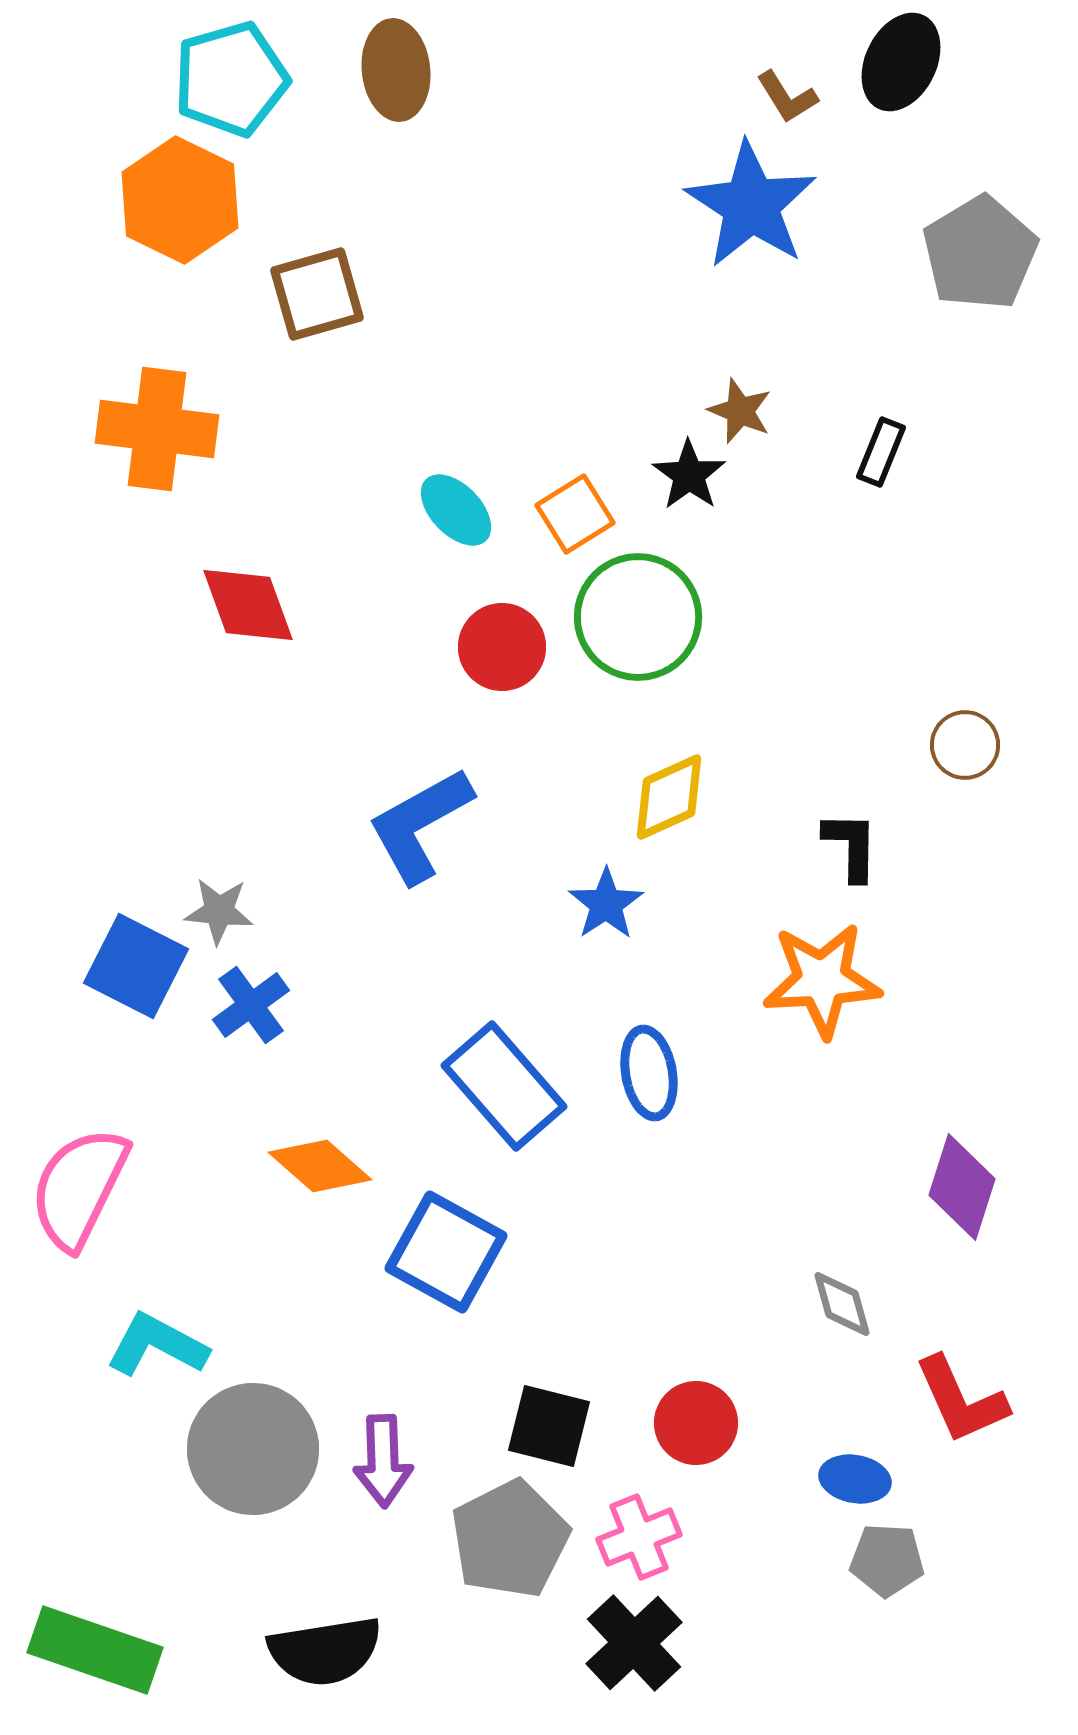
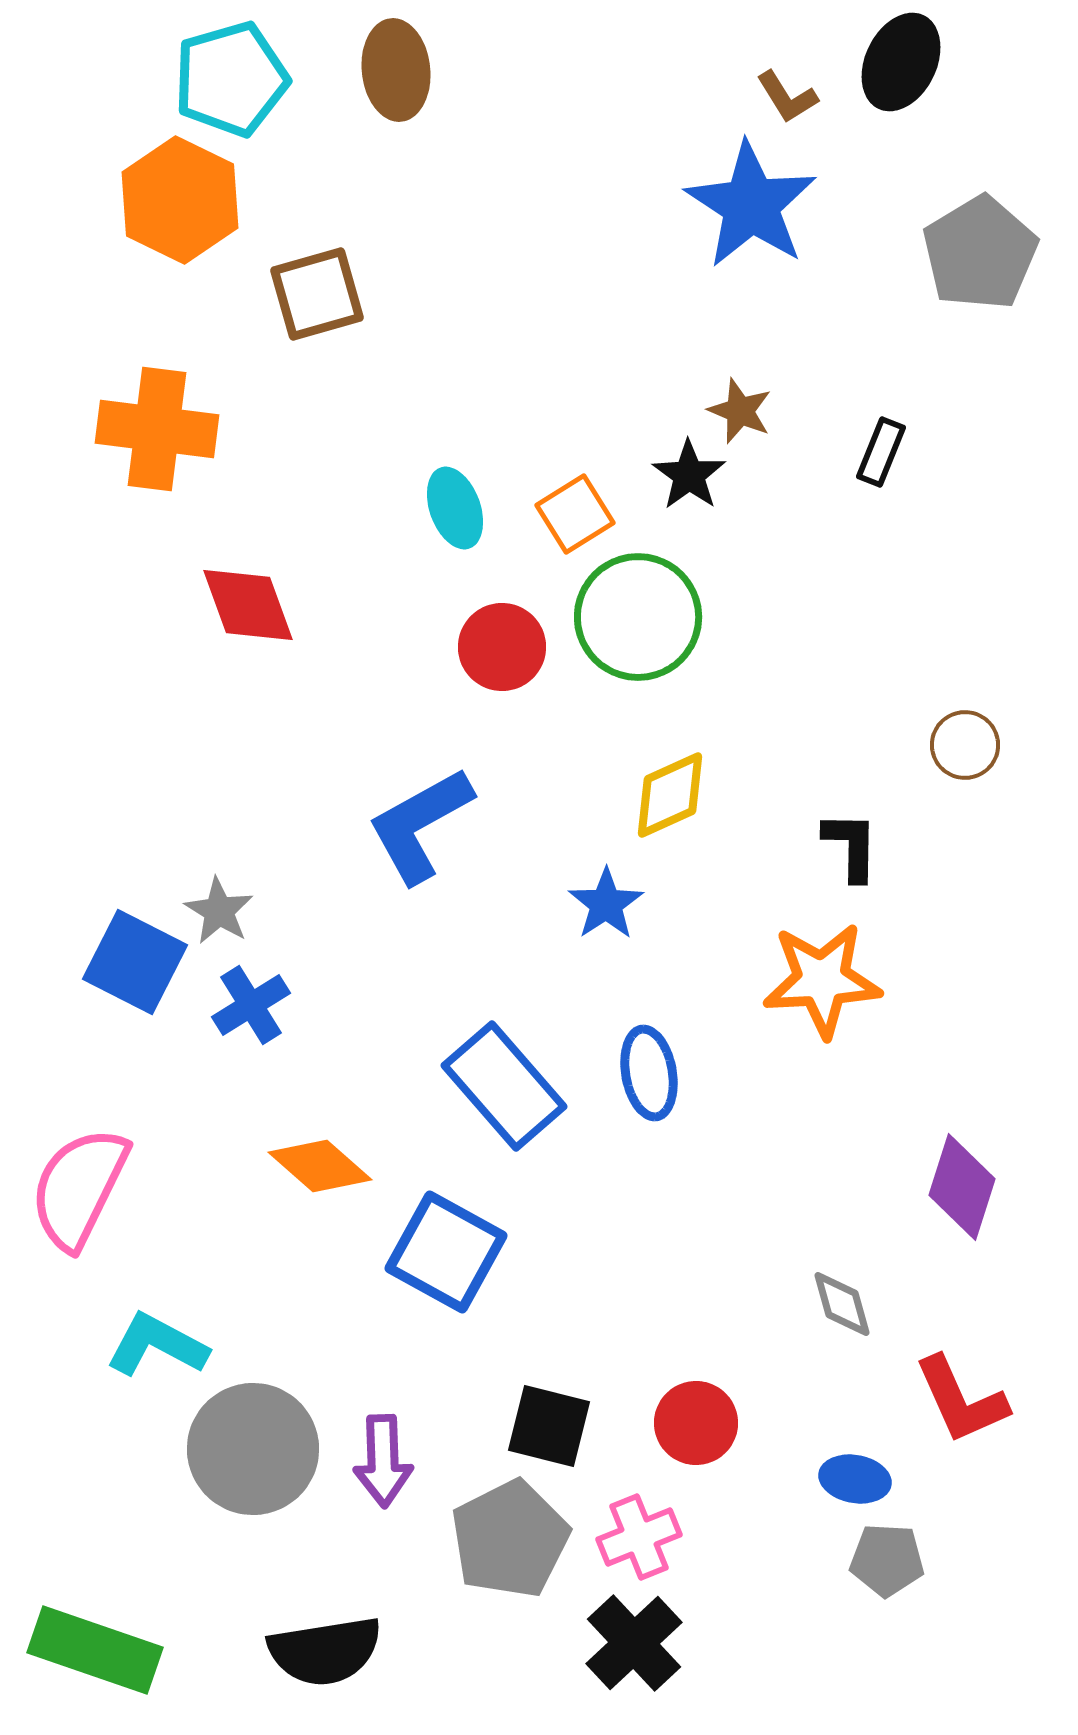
cyan ellipse at (456, 510): moved 1 px left, 2 px up; rotated 24 degrees clockwise
yellow diamond at (669, 797): moved 1 px right, 2 px up
gray star at (219, 911): rotated 26 degrees clockwise
blue square at (136, 966): moved 1 px left, 4 px up
blue cross at (251, 1005): rotated 4 degrees clockwise
